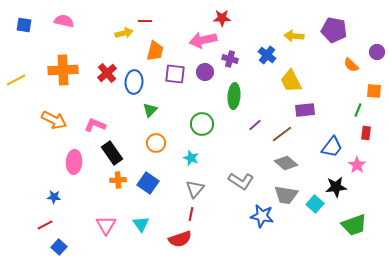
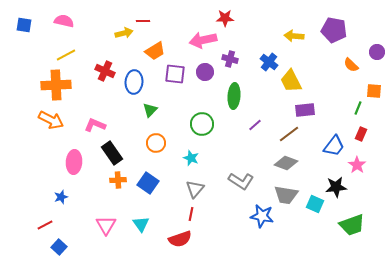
red star at (222, 18): moved 3 px right
red line at (145, 21): moved 2 px left
orange trapezoid at (155, 51): rotated 45 degrees clockwise
blue cross at (267, 55): moved 2 px right, 7 px down
orange cross at (63, 70): moved 7 px left, 15 px down
red cross at (107, 73): moved 2 px left, 2 px up; rotated 24 degrees counterclockwise
yellow line at (16, 80): moved 50 px right, 25 px up
green line at (358, 110): moved 2 px up
orange arrow at (54, 120): moved 3 px left
red rectangle at (366, 133): moved 5 px left, 1 px down; rotated 16 degrees clockwise
brown line at (282, 134): moved 7 px right
blue trapezoid at (332, 147): moved 2 px right, 1 px up
gray diamond at (286, 163): rotated 20 degrees counterclockwise
blue star at (54, 197): moved 7 px right; rotated 24 degrees counterclockwise
cyan square at (315, 204): rotated 18 degrees counterclockwise
green trapezoid at (354, 225): moved 2 px left
